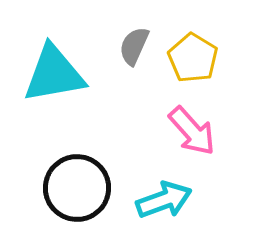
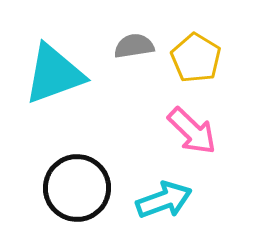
gray semicircle: rotated 57 degrees clockwise
yellow pentagon: moved 3 px right
cyan triangle: rotated 10 degrees counterclockwise
pink arrow: rotated 4 degrees counterclockwise
